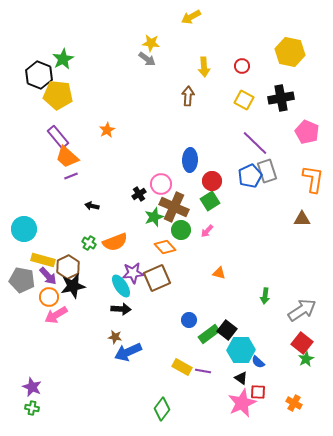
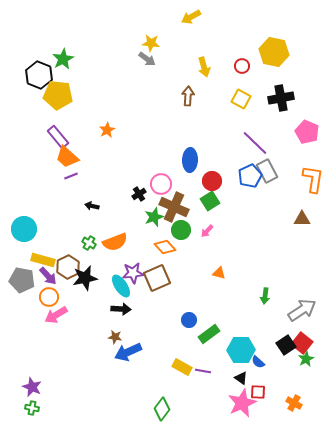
yellow hexagon at (290, 52): moved 16 px left
yellow arrow at (204, 67): rotated 12 degrees counterclockwise
yellow square at (244, 100): moved 3 px left, 1 px up
gray rectangle at (267, 171): rotated 10 degrees counterclockwise
black star at (73, 286): moved 12 px right, 8 px up
black square at (227, 330): moved 59 px right, 15 px down; rotated 18 degrees clockwise
